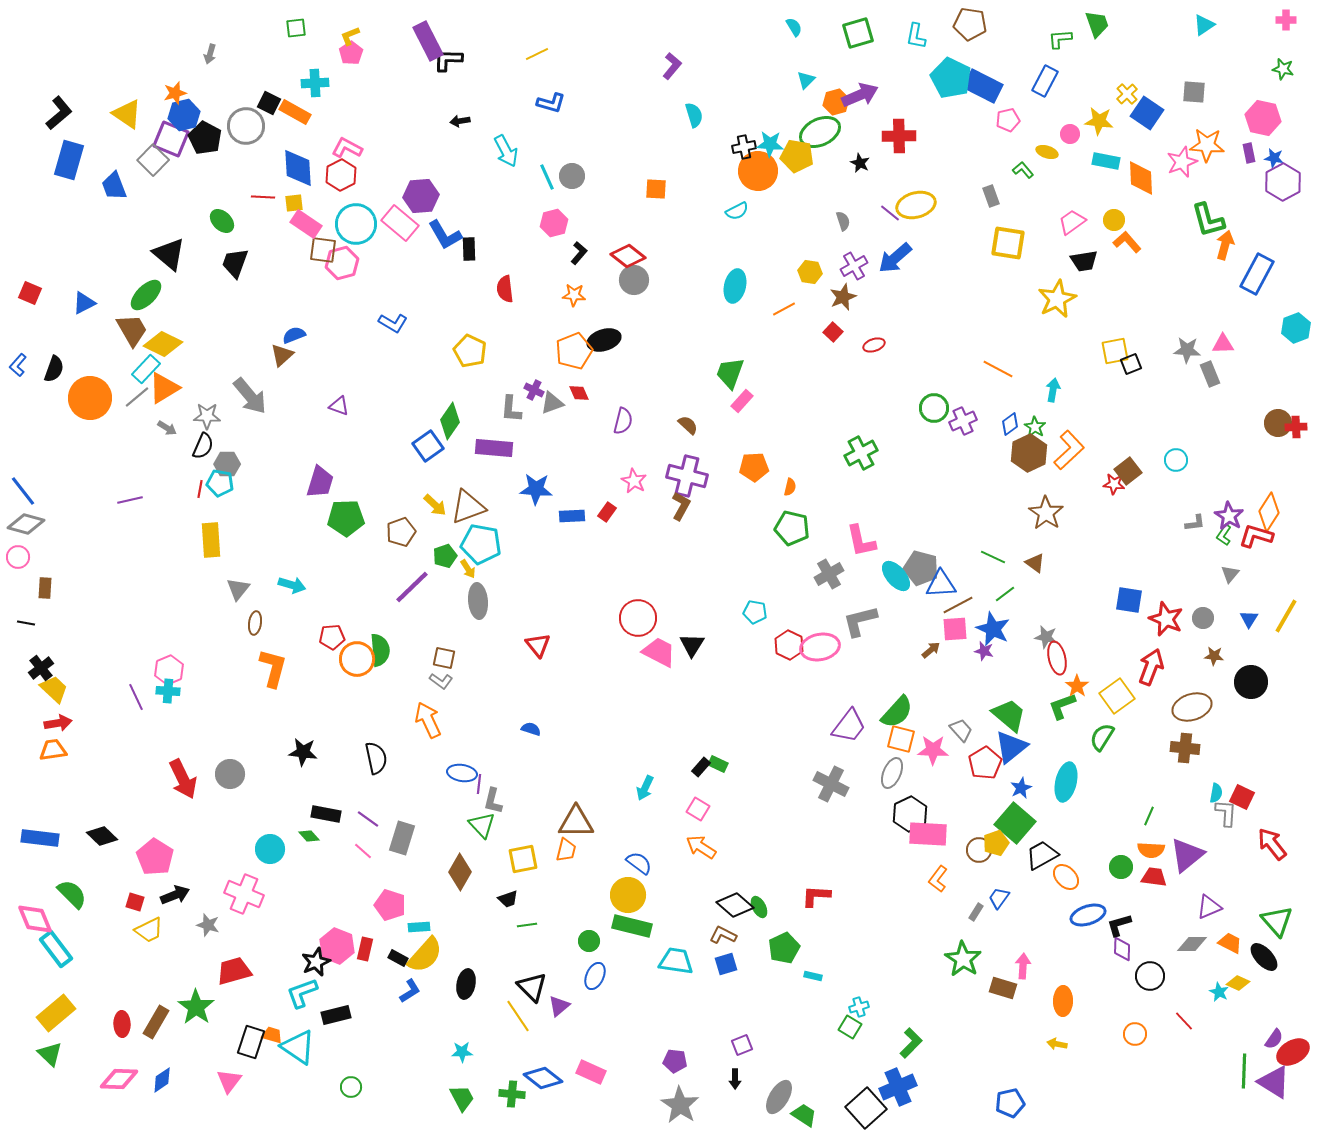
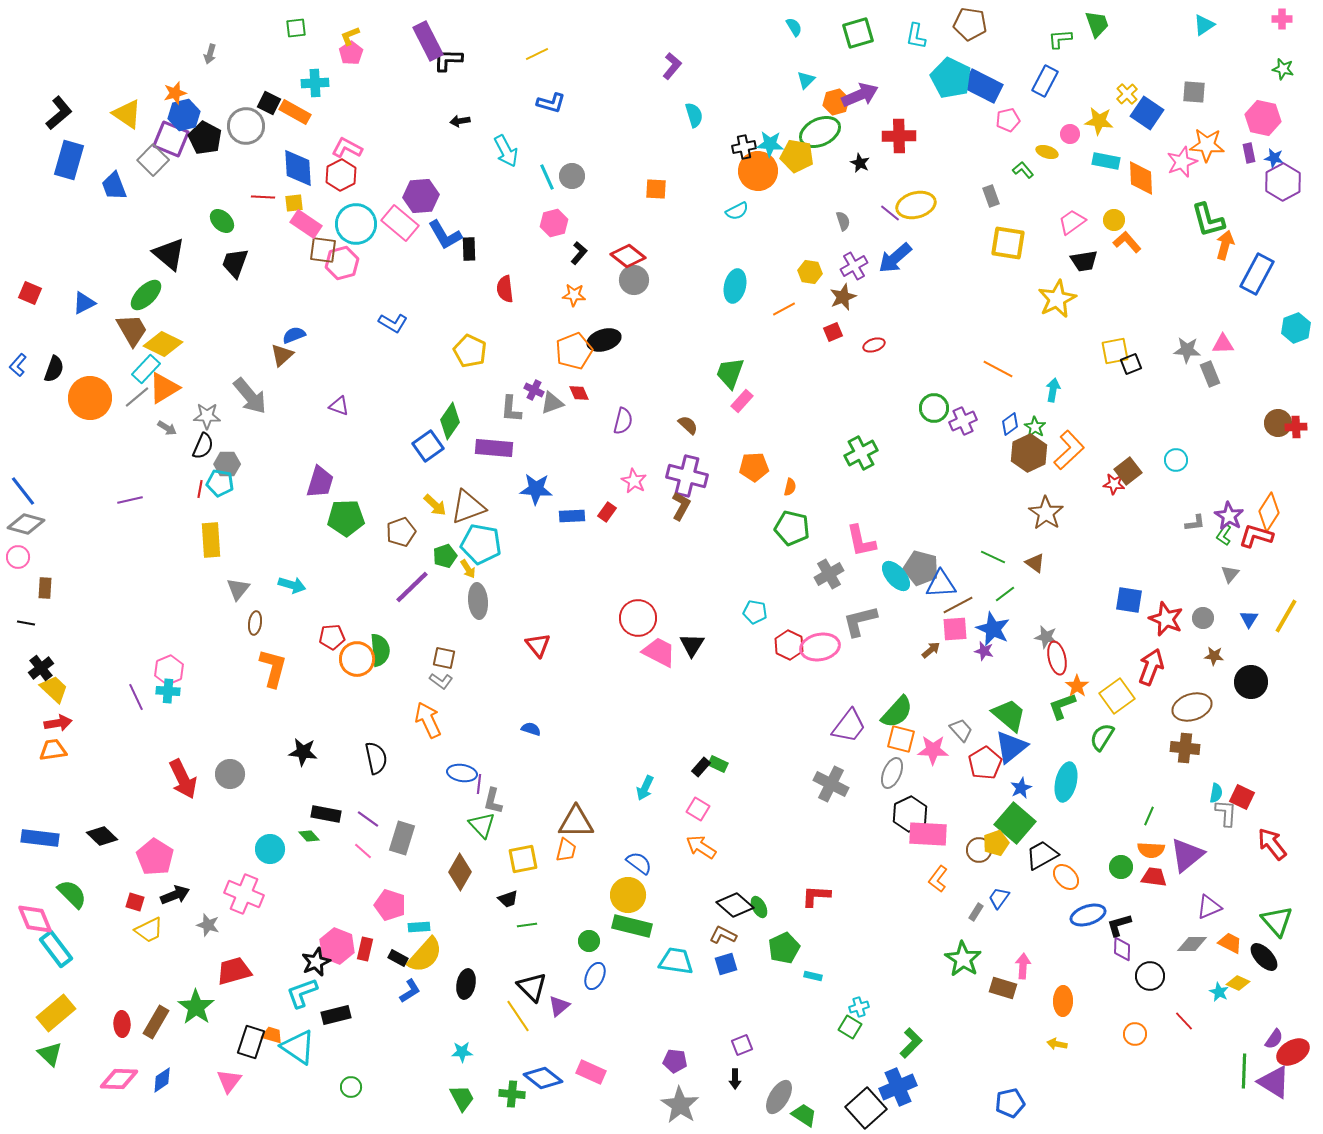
pink cross at (1286, 20): moved 4 px left, 1 px up
red square at (833, 332): rotated 24 degrees clockwise
